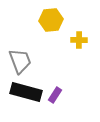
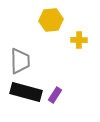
gray trapezoid: rotated 20 degrees clockwise
